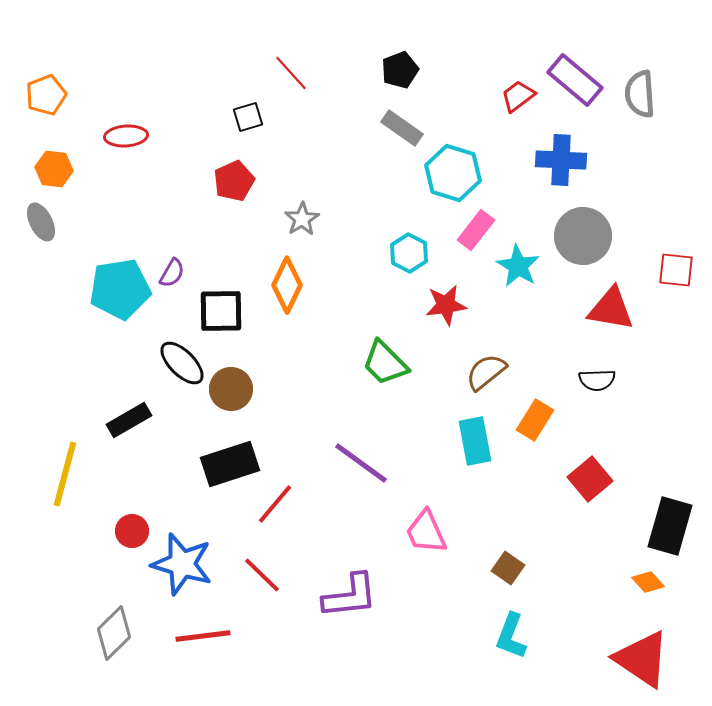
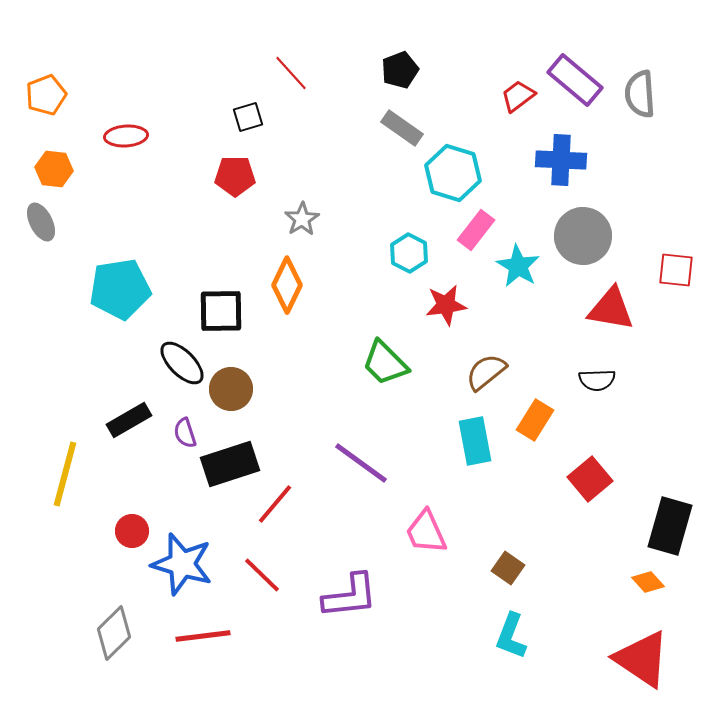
red pentagon at (234, 181): moved 1 px right, 5 px up; rotated 24 degrees clockwise
purple semicircle at (172, 273): moved 13 px right, 160 px down; rotated 132 degrees clockwise
